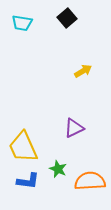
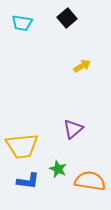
yellow arrow: moved 1 px left, 5 px up
purple triangle: moved 1 px left, 1 px down; rotated 15 degrees counterclockwise
yellow trapezoid: moved 1 px left, 1 px up; rotated 72 degrees counterclockwise
orange semicircle: rotated 12 degrees clockwise
